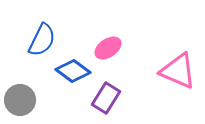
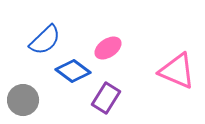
blue semicircle: moved 3 px right; rotated 20 degrees clockwise
pink triangle: moved 1 px left
gray circle: moved 3 px right
